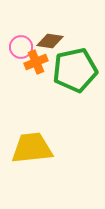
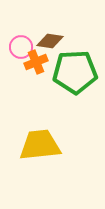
green pentagon: moved 2 px down; rotated 9 degrees clockwise
yellow trapezoid: moved 8 px right, 3 px up
